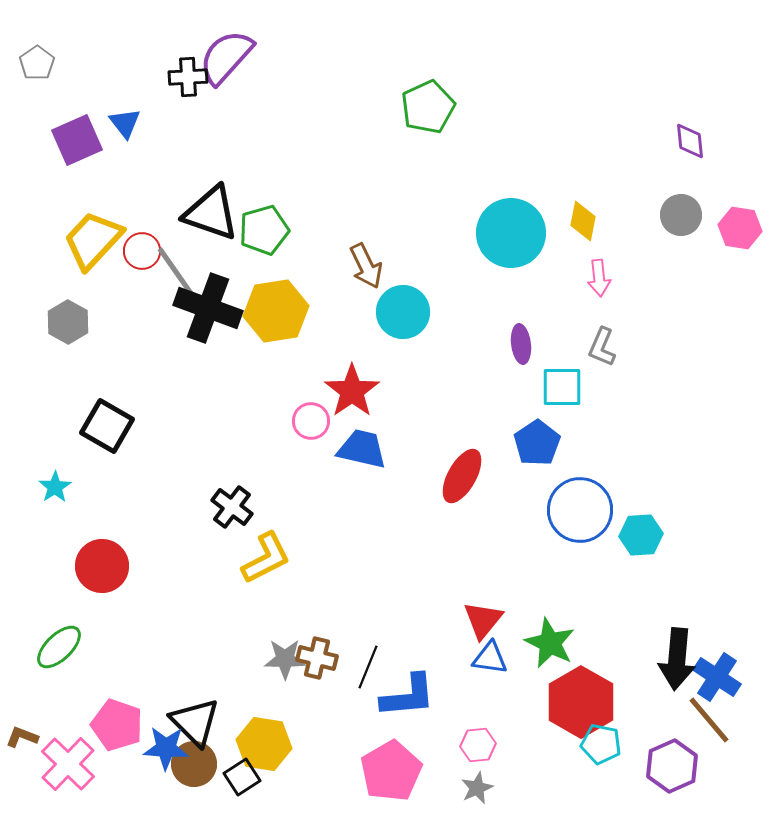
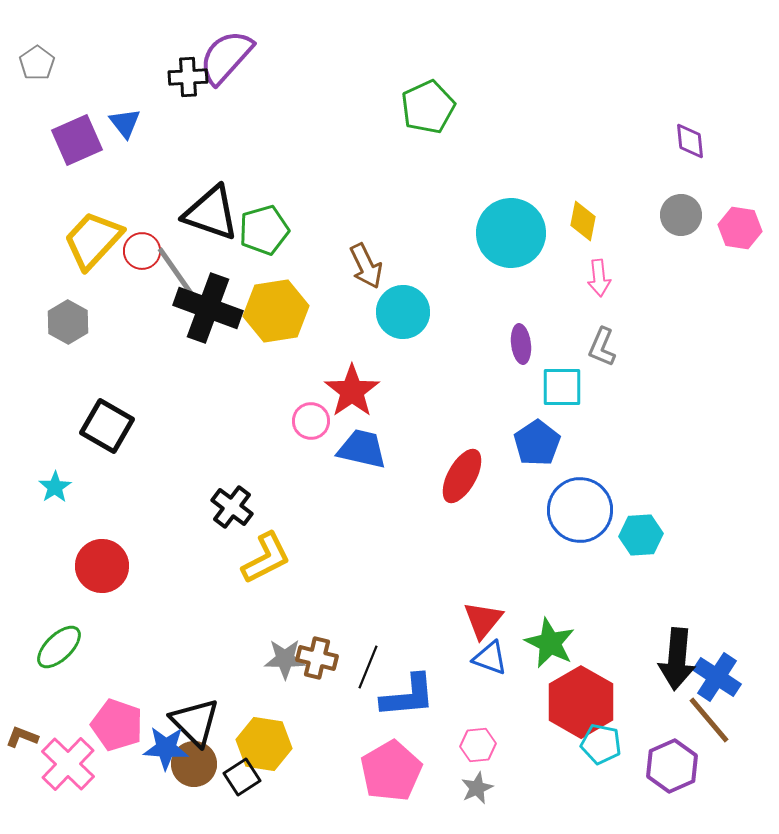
blue triangle at (490, 658): rotated 12 degrees clockwise
